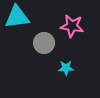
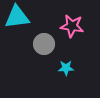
gray circle: moved 1 px down
